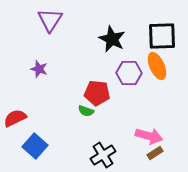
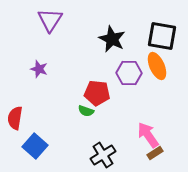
black square: rotated 12 degrees clockwise
red semicircle: rotated 55 degrees counterclockwise
pink arrow: moved 1 px left, 1 px up; rotated 140 degrees counterclockwise
